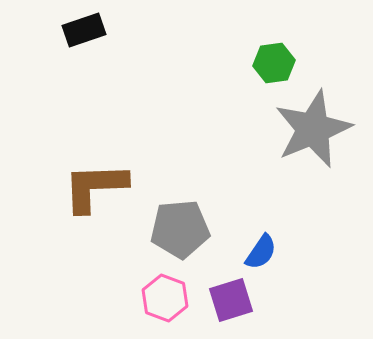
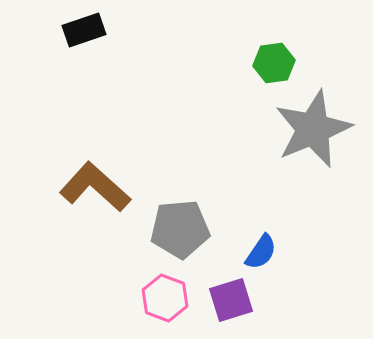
brown L-shape: rotated 44 degrees clockwise
